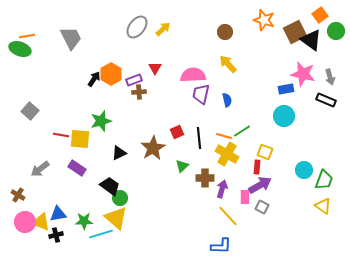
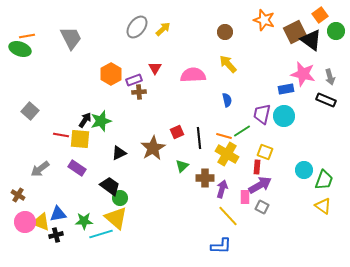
black arrow at (94, 79): moved 9 px left, 41 px down
purple trapezoid at (201, 94): moved 61 px right, 20 px down
